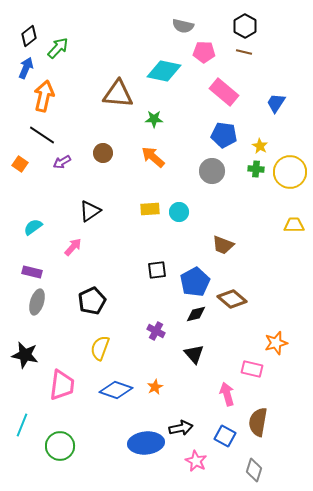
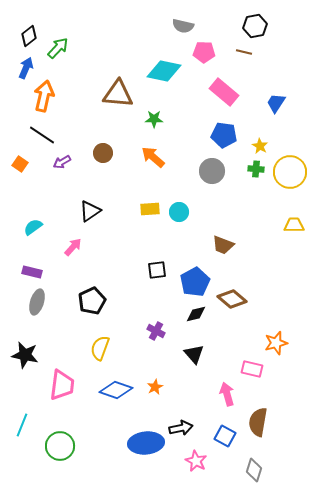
black hexagon at (245, 26): moved 10 px right; rotated 20 degrees clockwise
